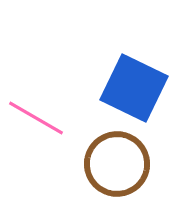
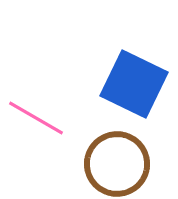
blue square: moved 4 px up
